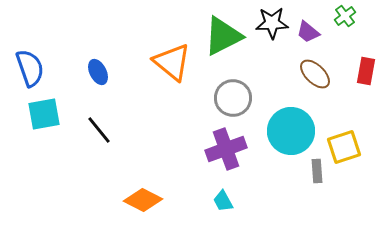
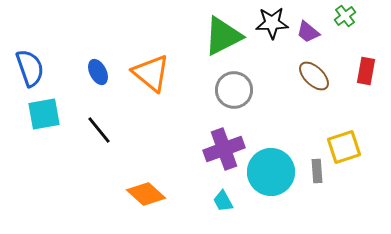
orange triangle: moved 21 px left, 11 px down
brown ellipse: moved 1 px left, 2 px down
gray circle: moved 1 px right, 8 px up
cyan circle: moved 20 px left, 41 px down
purple cross: moved 2 px left
orange diamond: moved 3 px right, 6 px up; rotated 15 degrees clockwise
